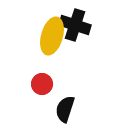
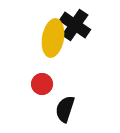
black cross: rotated 16 degrees clockwise
yellow ellipse: moved 1 px right, 2 px down; rotated 6 degrees counterclockwise
